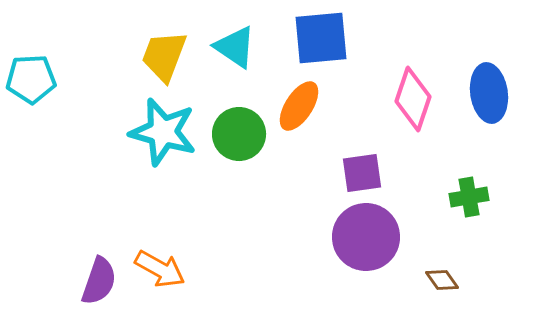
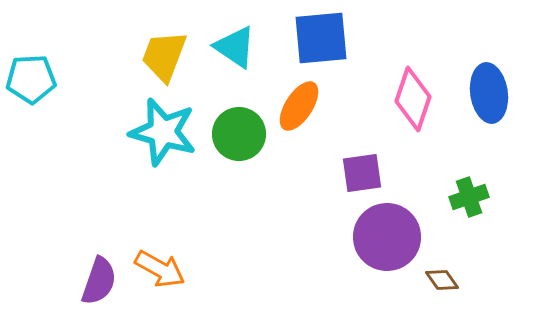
green cross: rotated 9 degrees counterclockwise
purple circle: moved 21 px right
